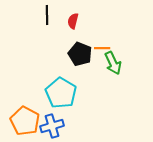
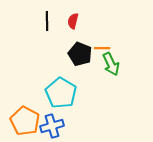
black line: moved 6 px down
green arrow: moved 2 px left, 1 px down
